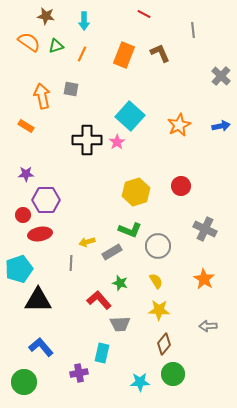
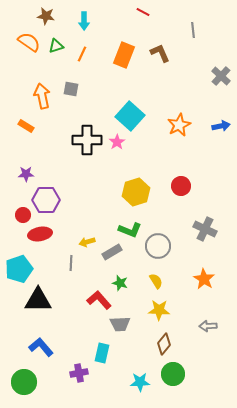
red line at (144, 14): moved 1 px left, 2 px up
